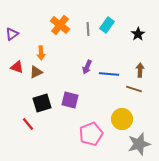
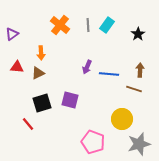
gray line: moved 4 px up
red triangle: rotated 16 degrees counterclockwise
brown triangle: moved 2 px right, 1 px down
pink pentagon: moved 2 px right, 8 px down; rotated 30 degrees counterclockwise
